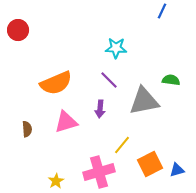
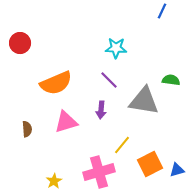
red circle: moved 2 px right, 13 px down
gray triangle: rotated 20 degrees clockwise
purple arrow: moved 1 px right, 1 px down
yellow star: moved 2 px left
